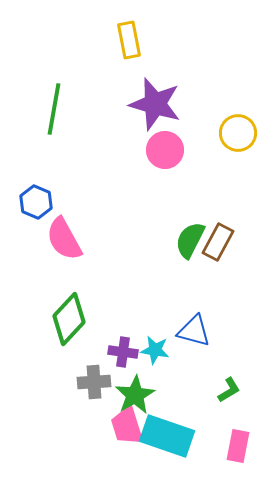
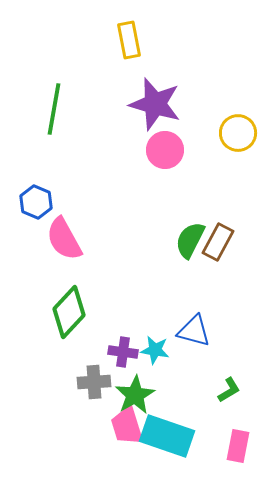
green diamond: moved 7 px up
